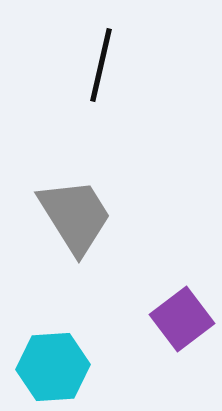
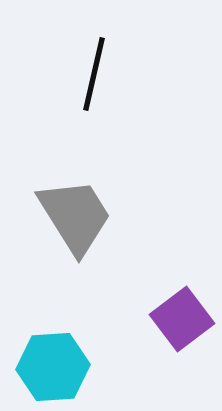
black line: moved 7 px left, 9 px down
